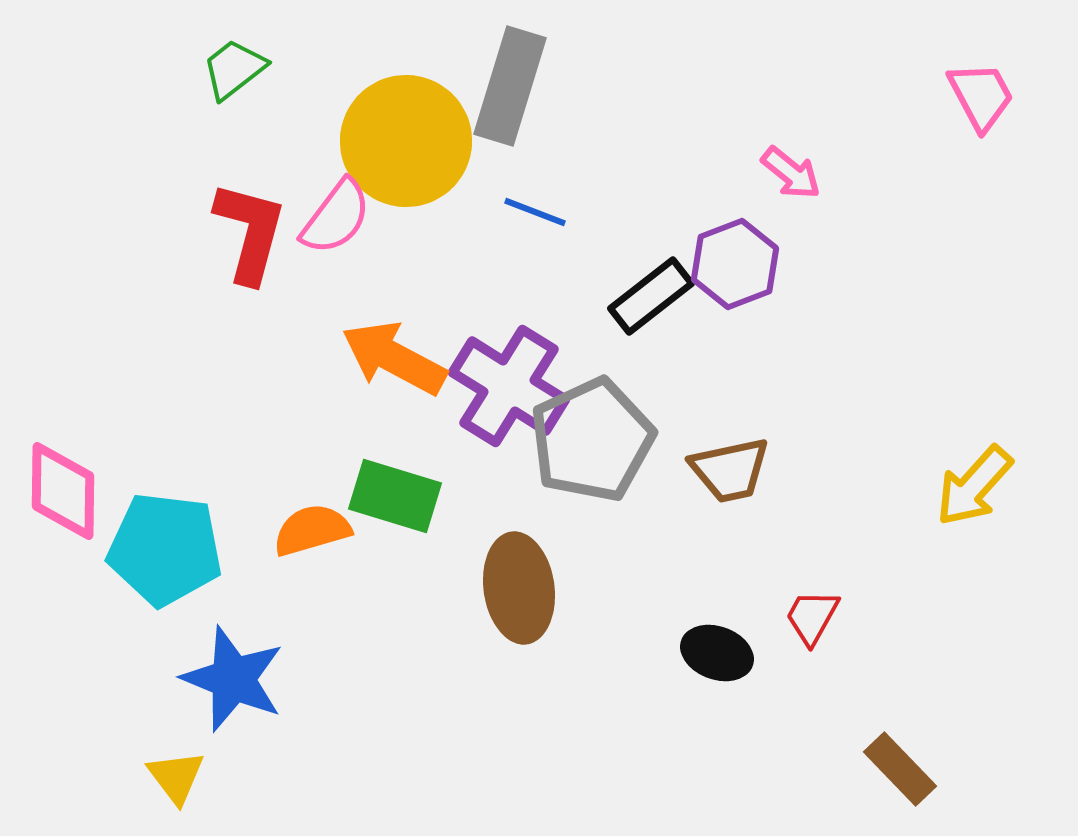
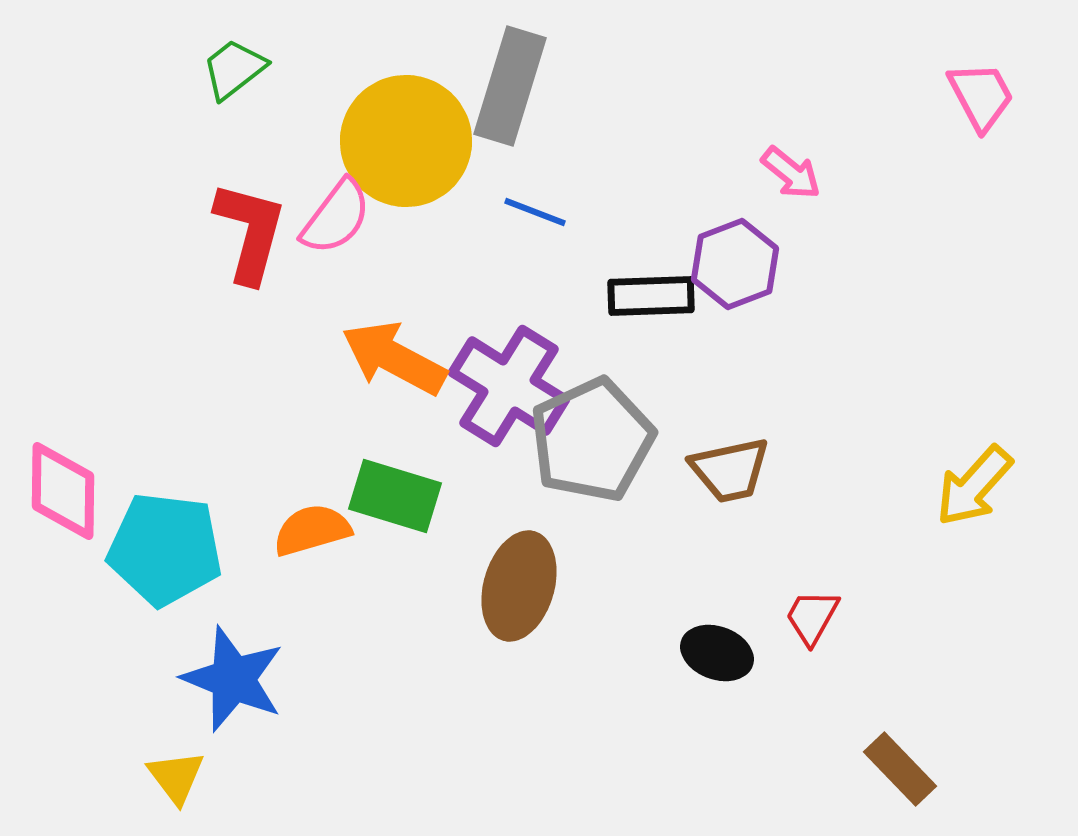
black rectangle: rotated 36 degrees clockwise
brown ellipse: moved 2 px up; rotated 24 degrees clockwise
